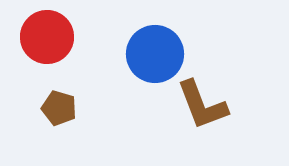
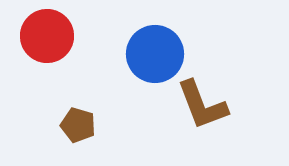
red circle: moved 1 px up
brown pentagon: moved 19 px right, 17 px down
